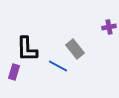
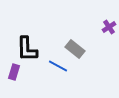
purple cross: rotated 24 degrees counterclockwise
gray rectangle: rotated 12 degrees counterclockwise
